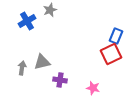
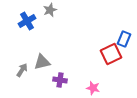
blue rectangle: moved 8 px right, 3 px down
gray arrow: moved 2 px down; rotated 24 degrees clockwise
